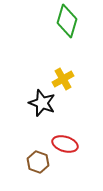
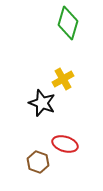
green diamond: moved 1 px right, 2 px down
